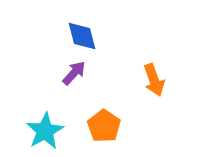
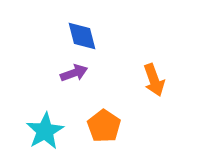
purple arrow: rotated 28 degrees clockwise
